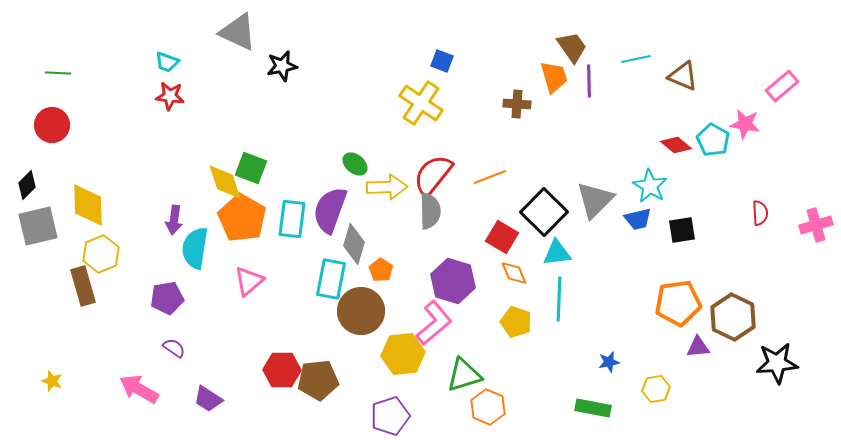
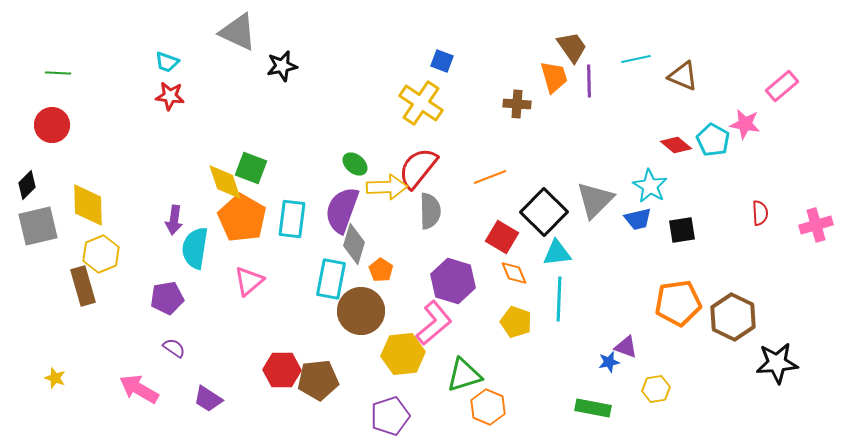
red semicircle at (433, 175): moved 15 px left, 7 px up
purple semicircle at (330, 210): moved 12 px right
purple triangle at (698, 347): moved 72 px left; rotated 25 degrees clockwise
yellow star at (52, 381): moved 3 px right, 3 px up
